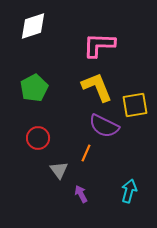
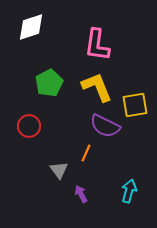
white diamond: moved 2 px left, 1 px down
pink L-shape: moved 2 px left; rotated 84 degrees counterclockwise
green pentagon: moved 15 px right, 5 px up
purple semicircle: moved 1 px right
red circle: moved 9 px left, 12 px up
